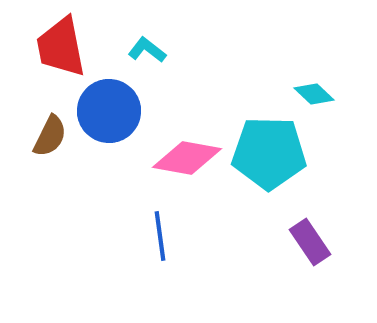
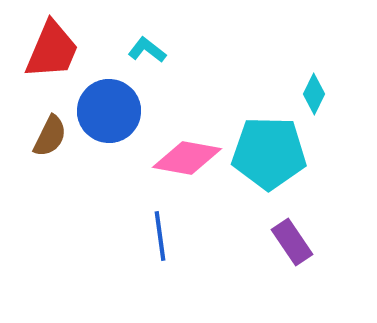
red trapezoid: moved 9 px left, 3 px down; rotated 146 degrees counterclockwise
cyan diamond: rotated 72 degrees clockwise
purple rectangle: moved 18 px left
